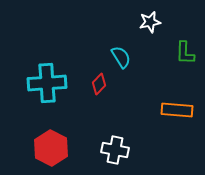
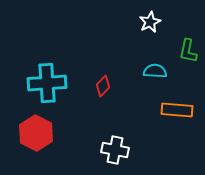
white star: rotated 15 degrees counterclockwise
green L-shape: moved 3 px right, 2 px up; rotated 10 degrees clockwise
cyan semicircle: moved 34 px right, 14 px down; rotated 55 degrees counterclockwise
red diamond: moved 4 px right, 2 px down
red hexagon: moved 15 px left, 15 px up
